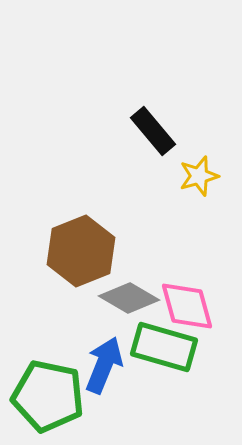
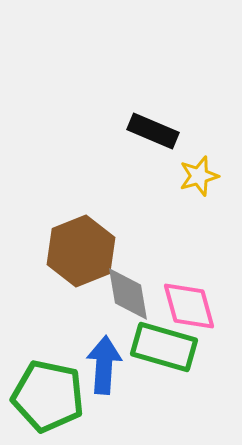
black rectangle: rotated 27 degrees counterclockwise
gray diamond: moved 1 px left, 4 px up; rotated 50 degrees clockwise
pink diamond: moved 2 px right
blue arrow: rotated 18 degrees counterclockwise
